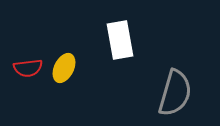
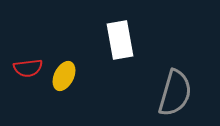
yellow ellipse: moved 8 px down
